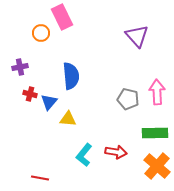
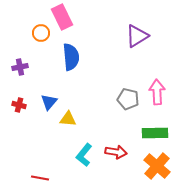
purple triangle: rotated 40 degrees clockwise
blue semicircle: moved 19 px up
red cross: moved 11 px left, 11 px down
